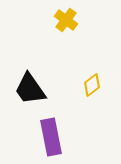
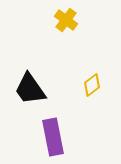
purple rectangle: moved 2 px right
